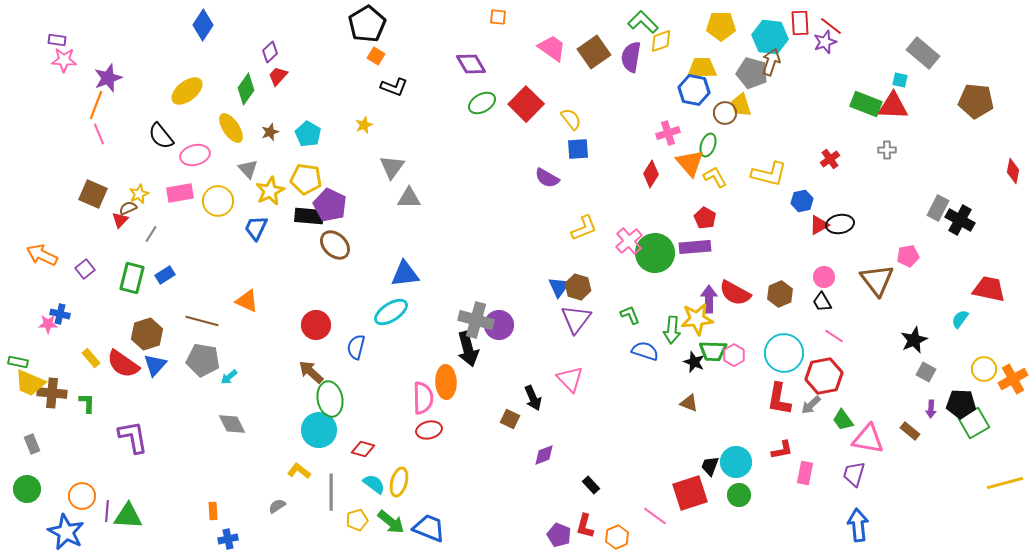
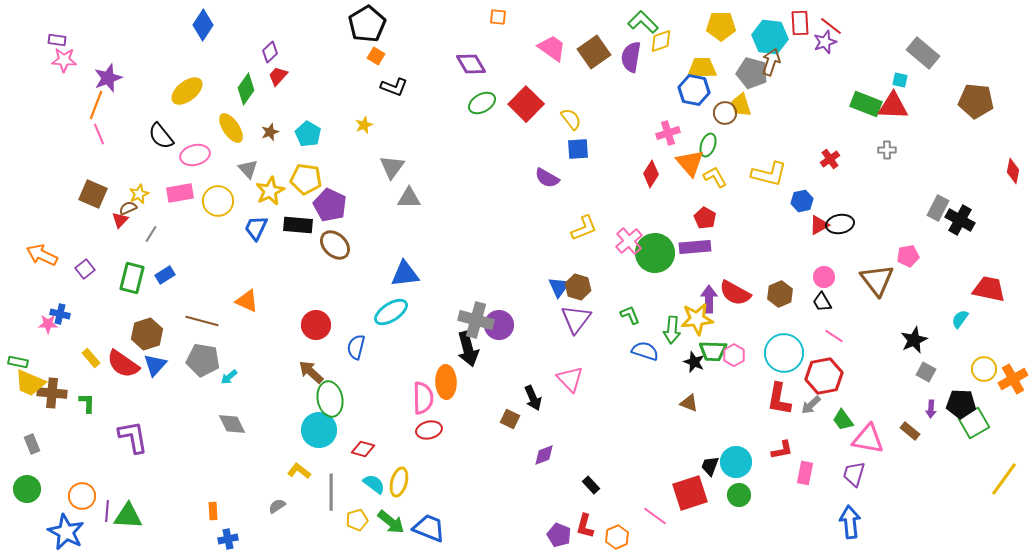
black rectangle at (309, 216): moved 11 px left, 9 px down
yellow line at (1005, 483): moved 1 px left, 4 px up; rotated 39 degrees counterclockwise
blue arrow at (858, 525): moved 8 px left, 3 px up
